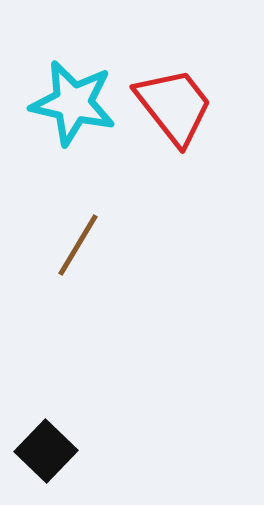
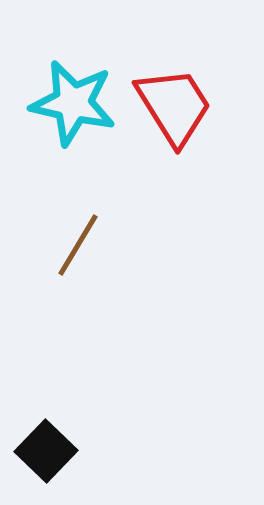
red trapezoid: rotated 6 degrees clockwise
